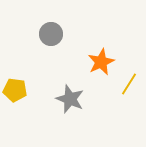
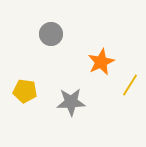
yellow line: moved 1 px right, 1 px down
yellow pentagon: moved 10 px right, 1 px down
gray star: moved 1 px right, 3 px down; rotated 24 degrees counterclockwise
